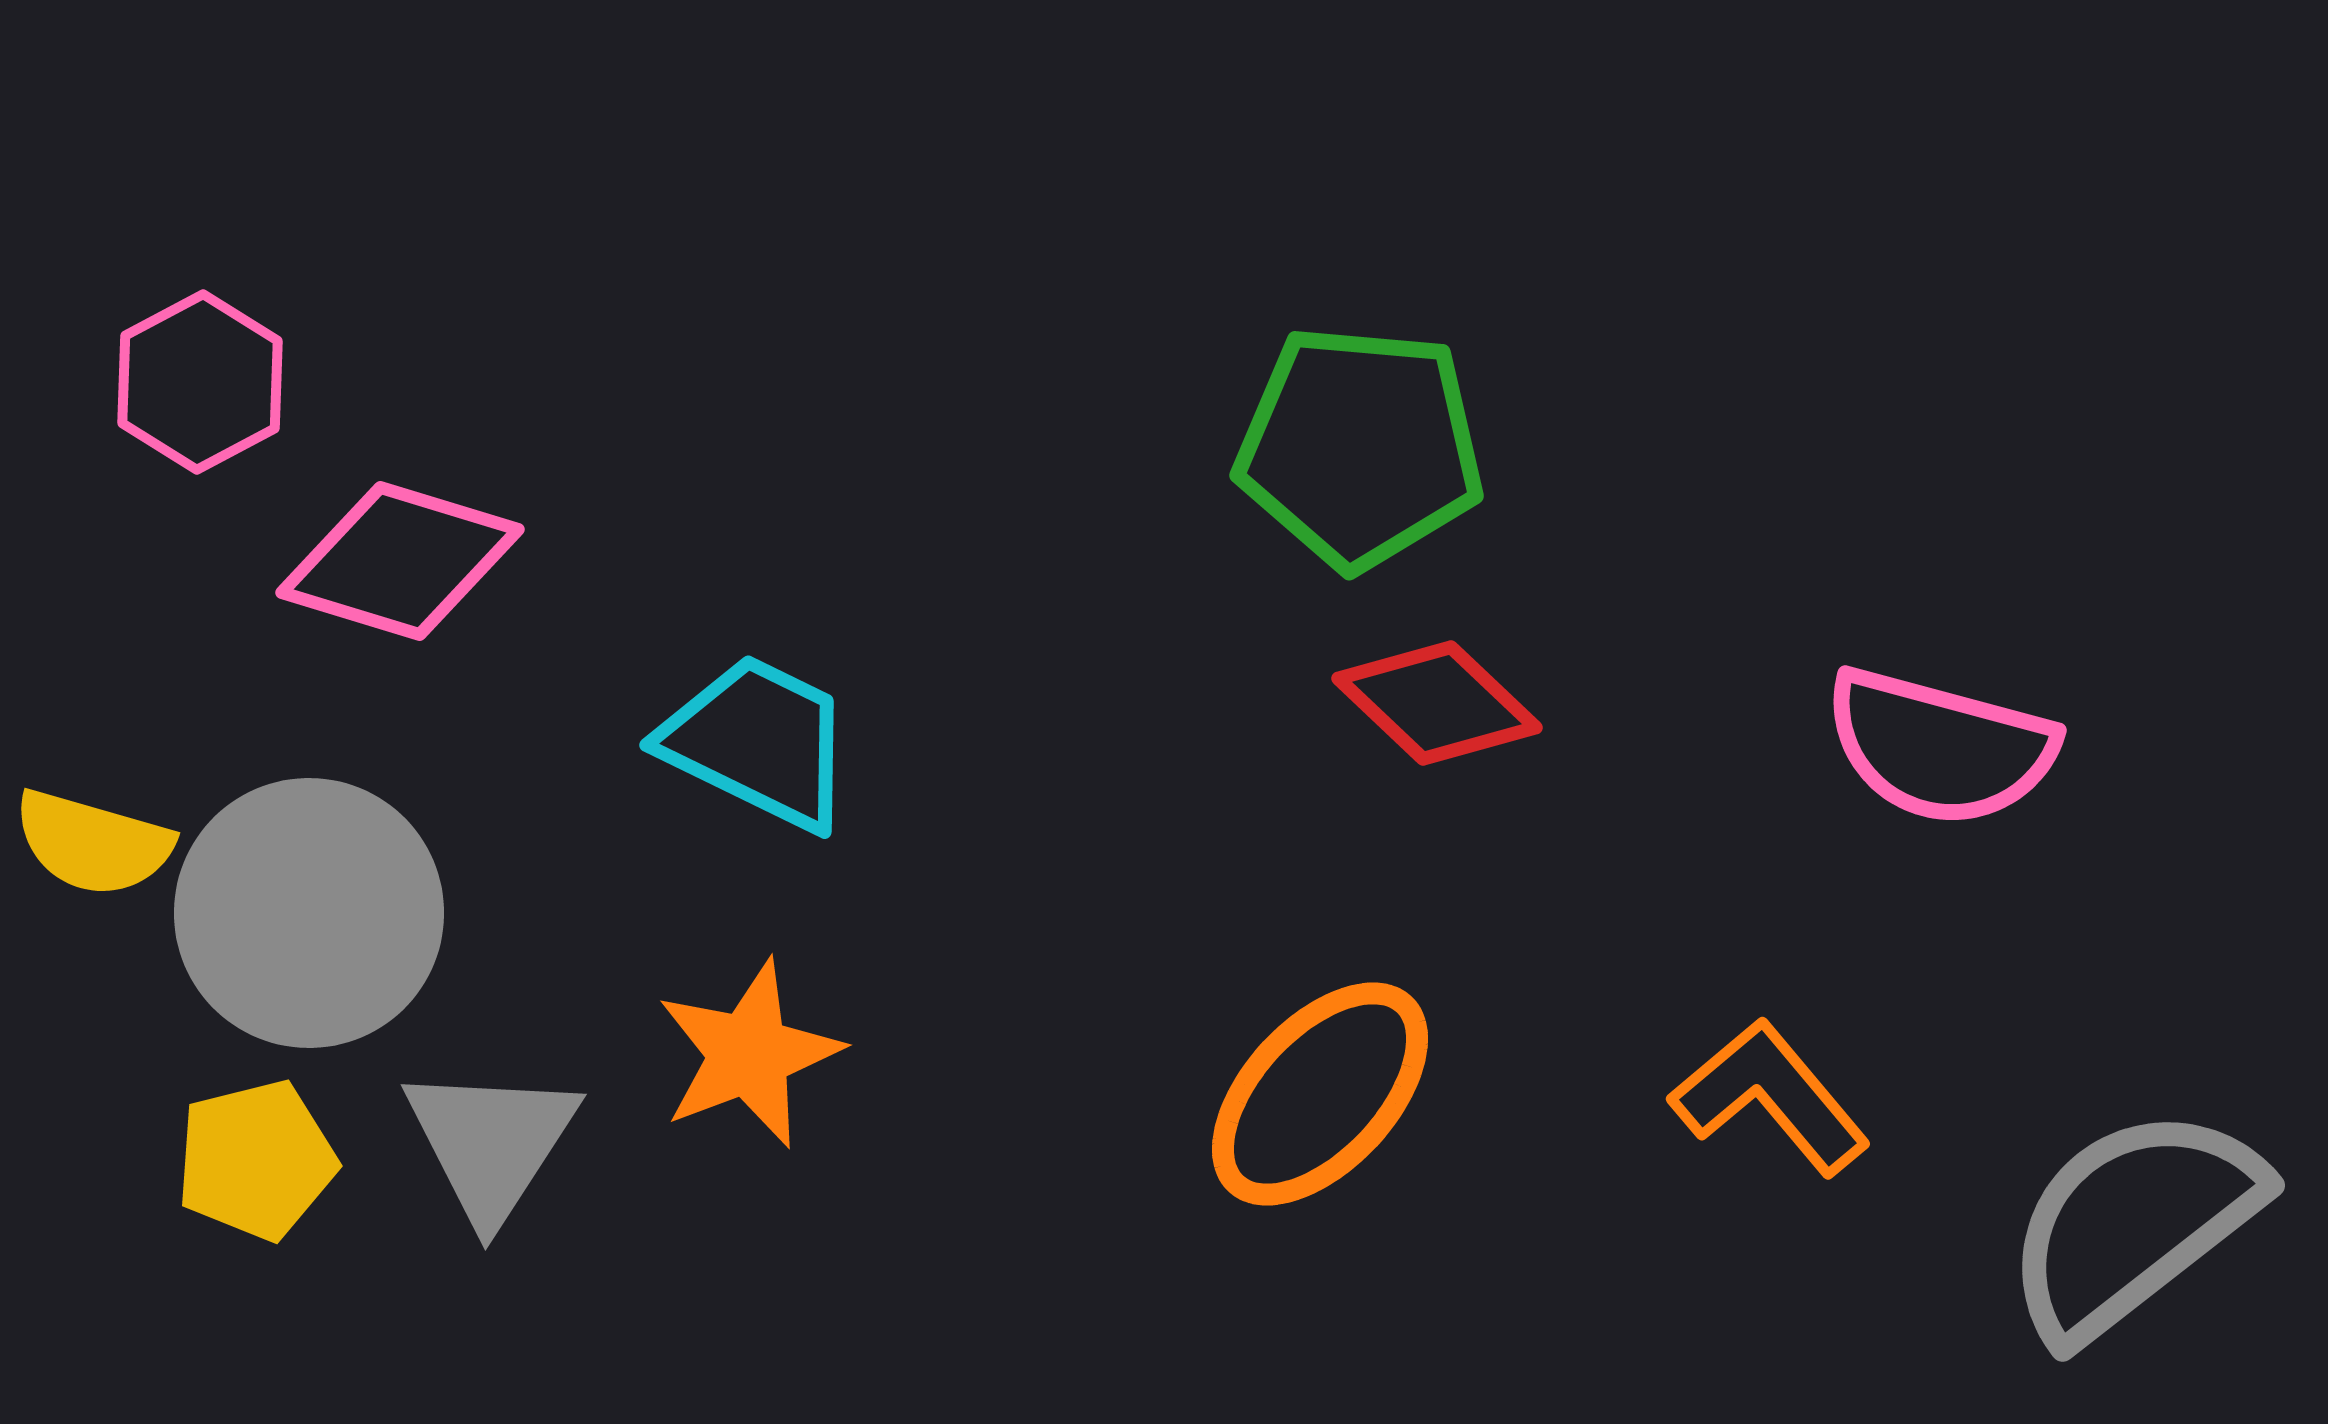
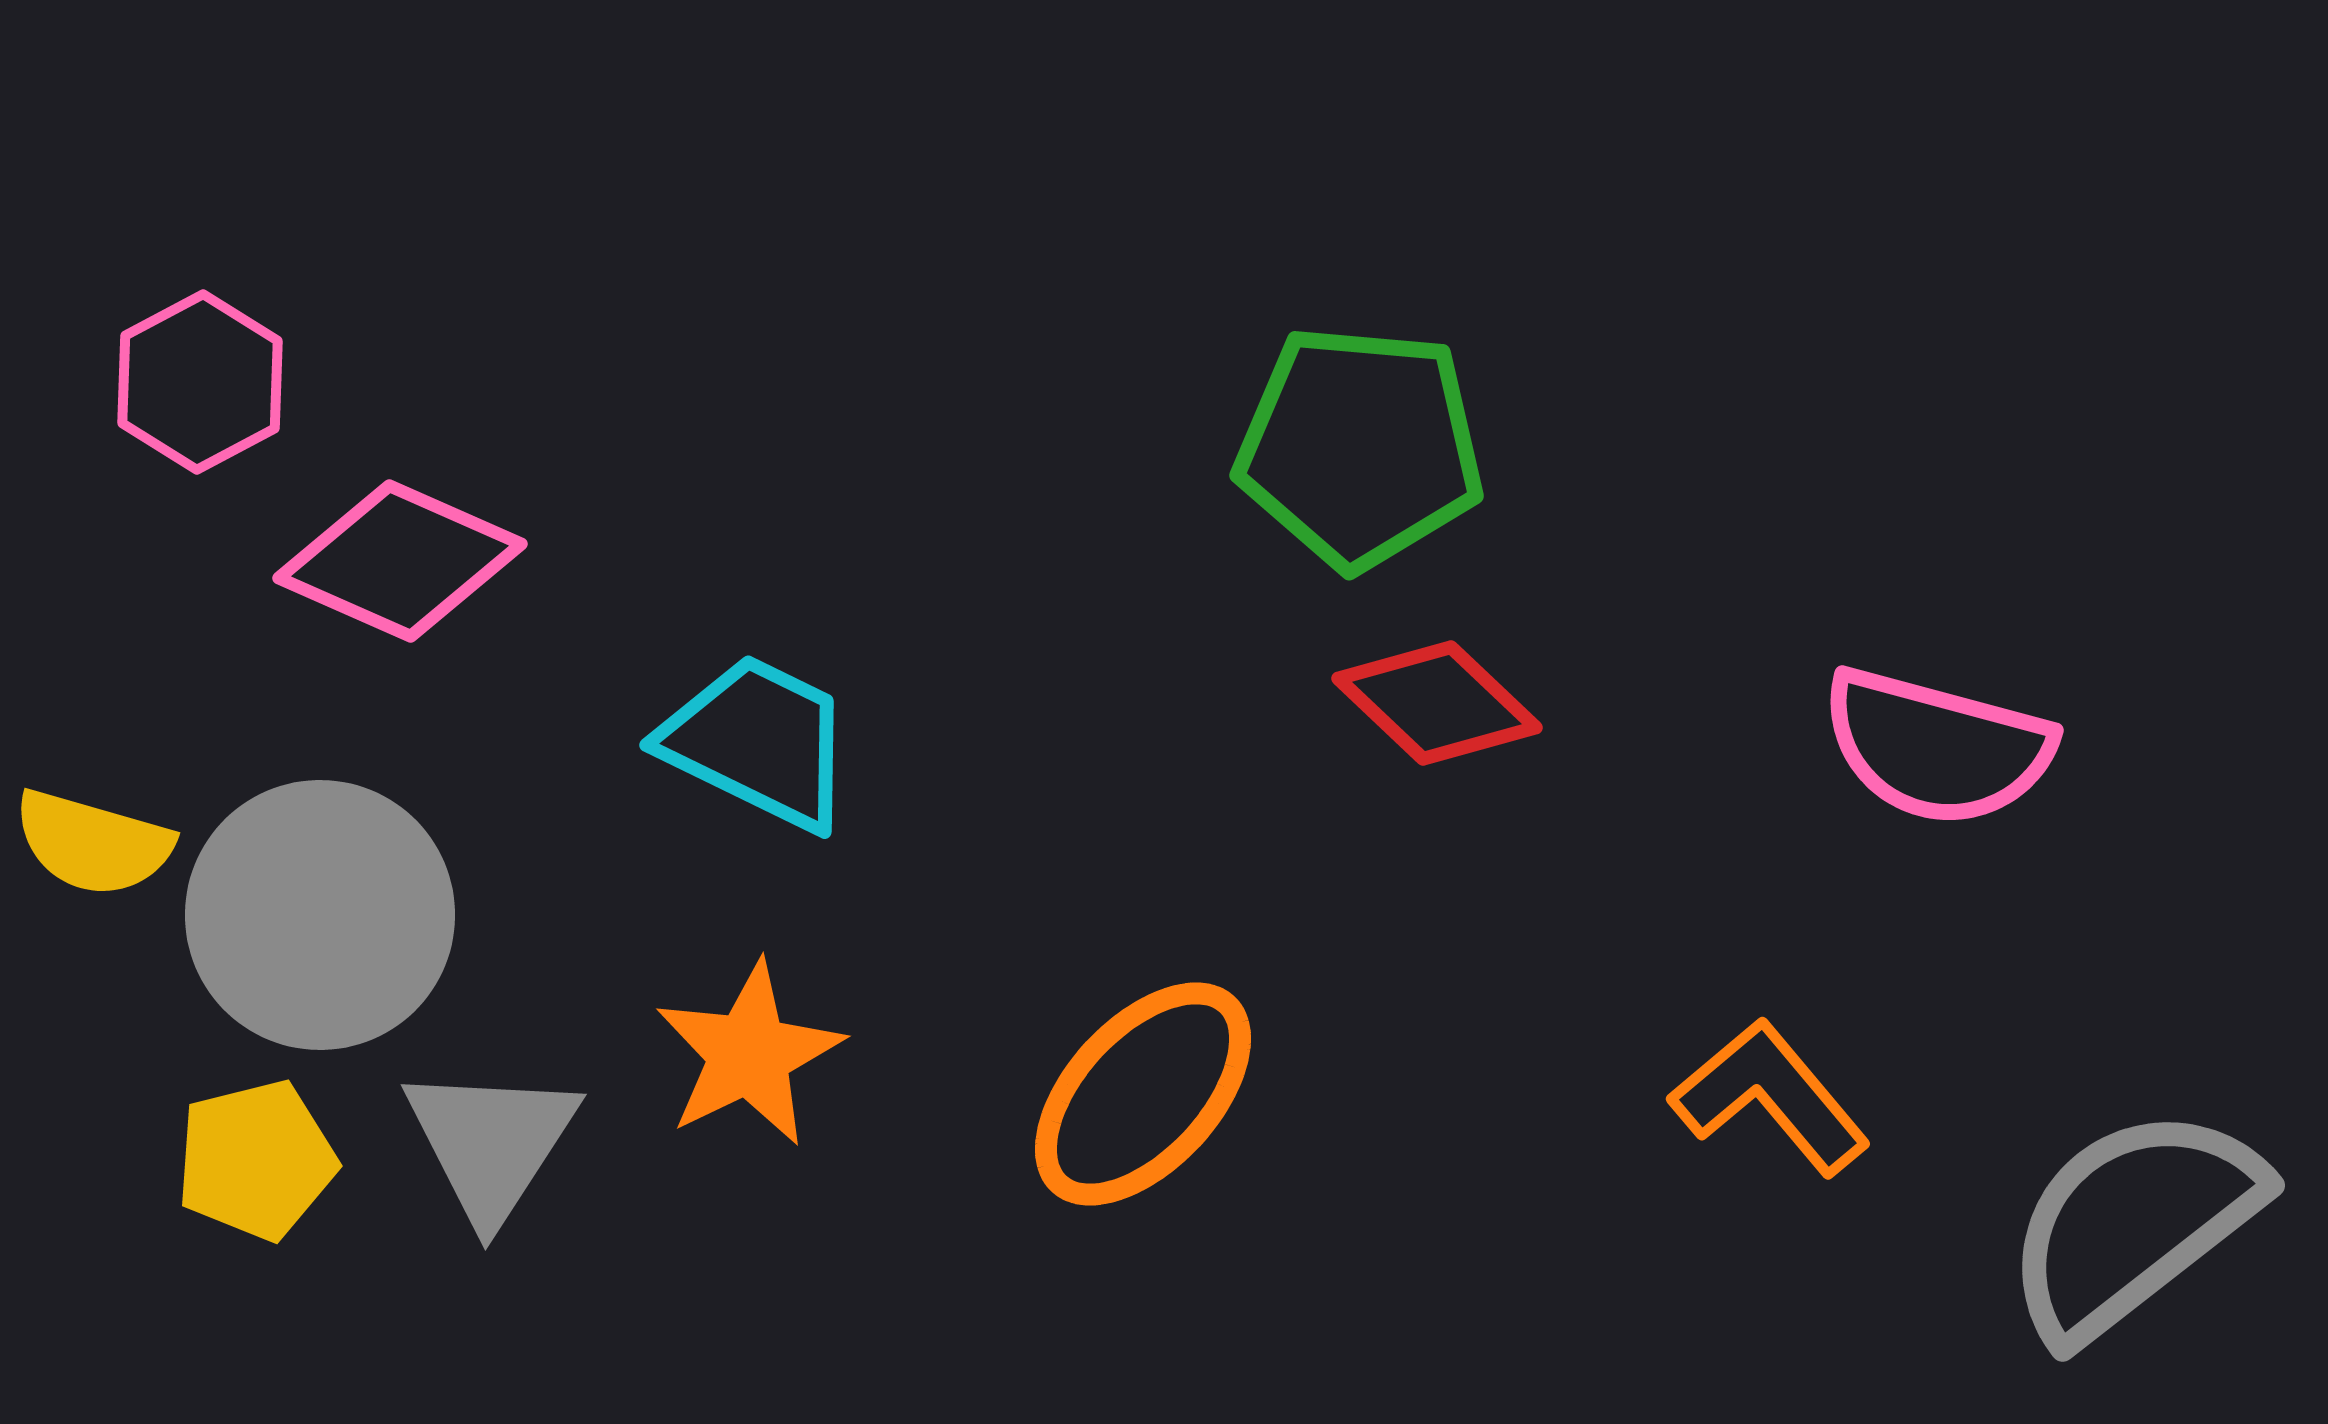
pink diamond: rotated 7 degrees clockwise
pink semicircle: moved 3 px left
gray circle: moved 11 px right, 2 px down
orange star: rotated 5 degrees counterclockwise
orange ellipse: moved 177 px left
